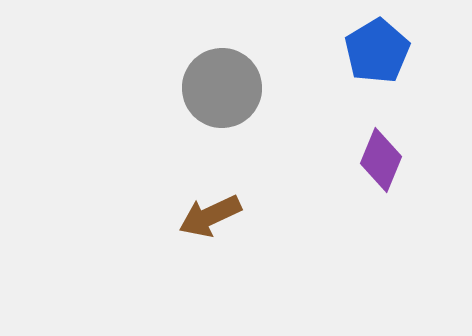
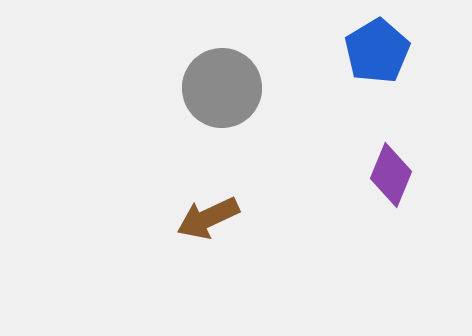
purple diamond: moved 10 px right, 15 px down
brown arrow: moved 2 px left, 2 px down
